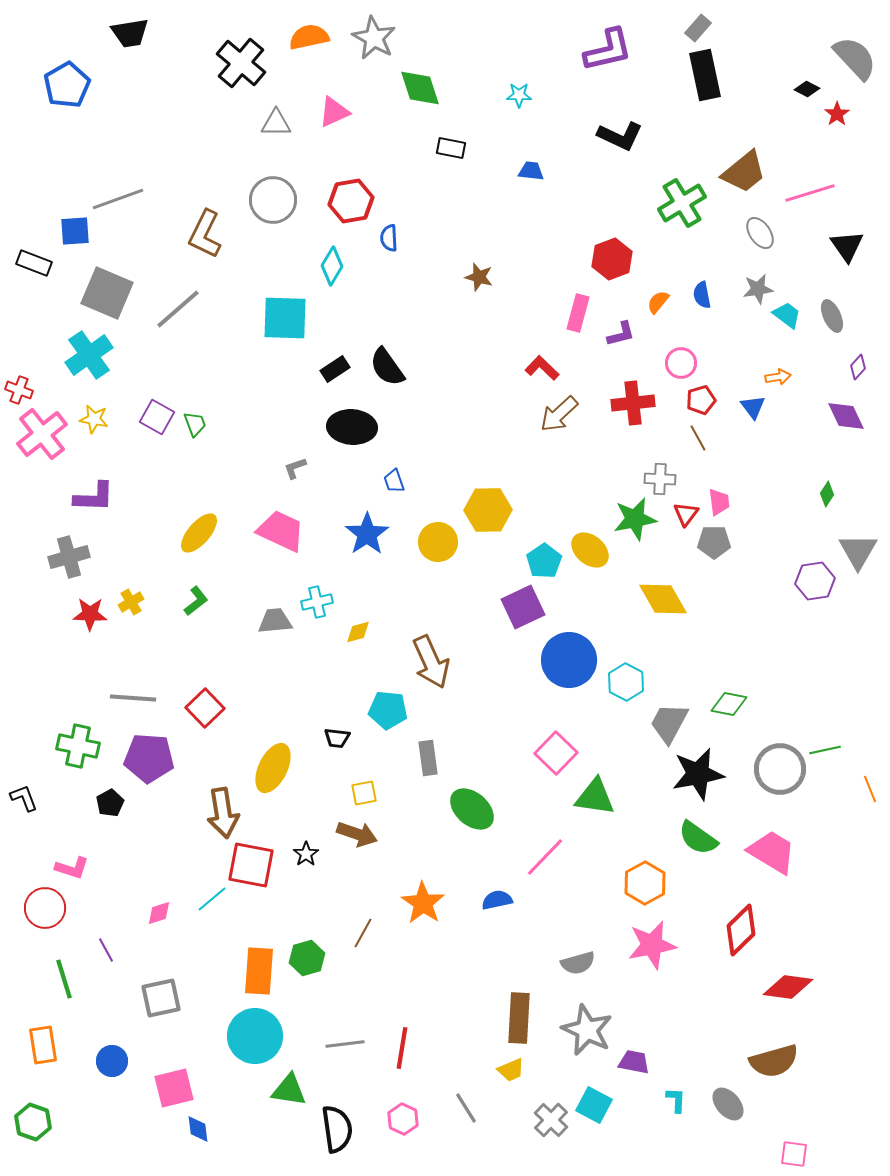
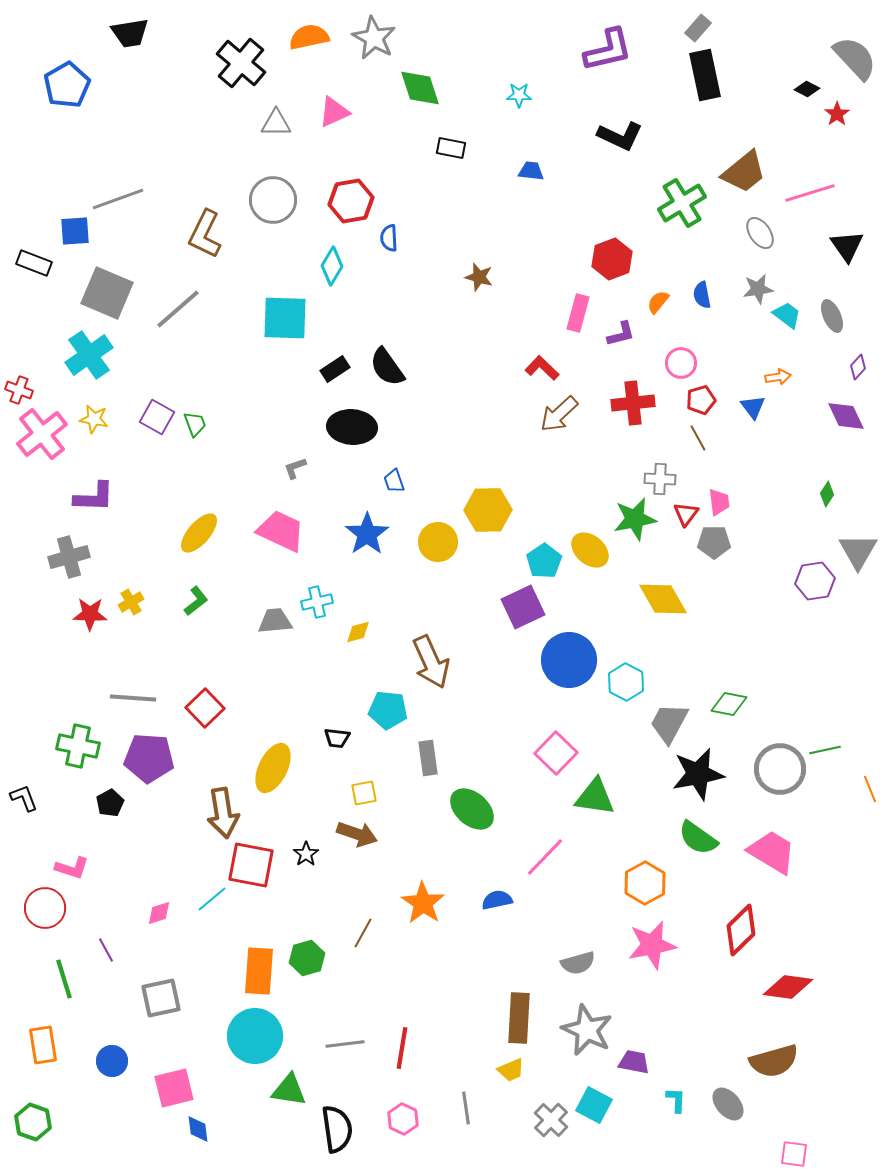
gray line at (466, 1108): rotated 24 degrees clockwise
